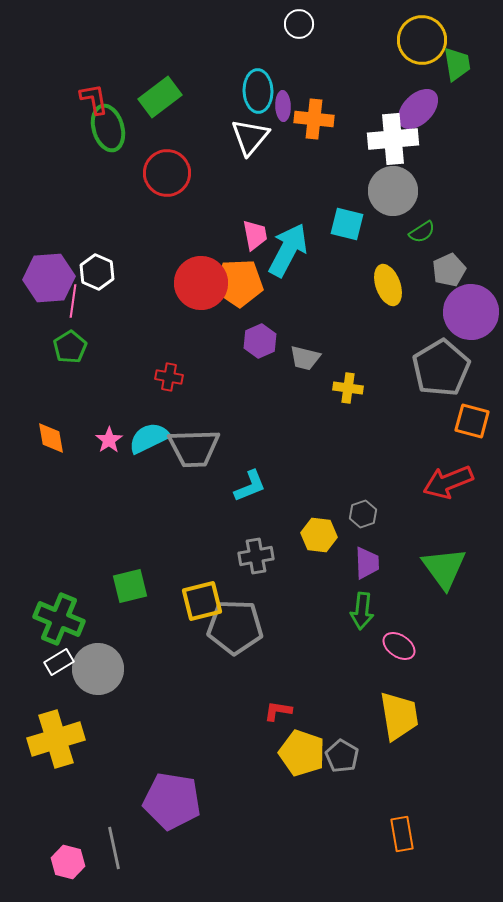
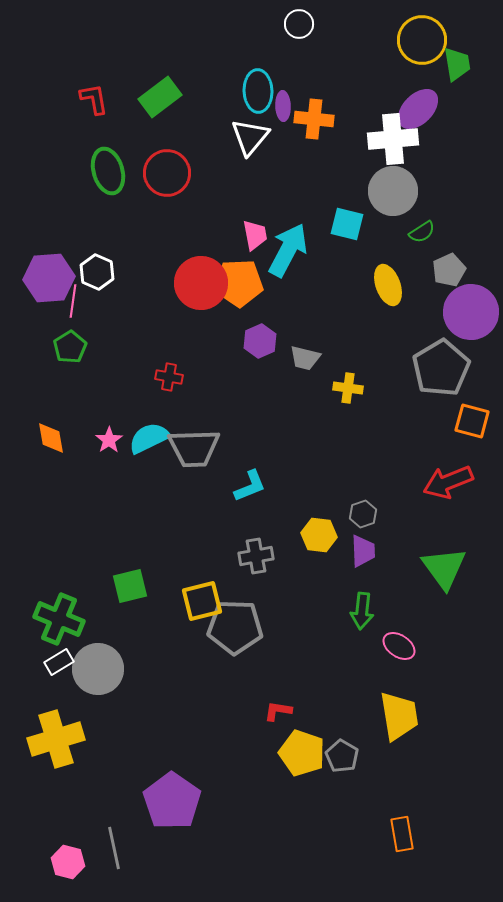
green ellipse at (108, 128): moved 43 px down
purple trapezoid at (367, 563): moved 4 px left, 12 px up
purple pentagon at (172, 801): rotated 26 degrees clockwise
